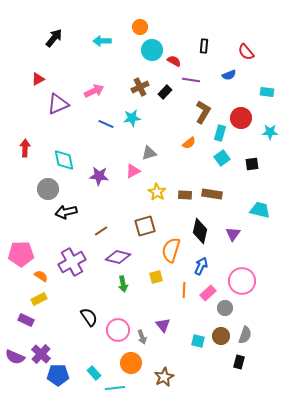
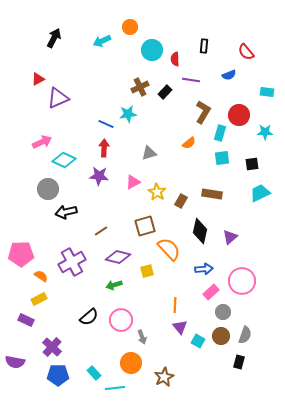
orange circle at (140, 27): moved 10 px left
black arrow at (54, 38): rotated 12 degrees counterclockwise
cyan arrow at (102, 41): rotated 24 degrees counterclockwise
red semicircle at (174, 61): moved 1 px right, 2 px up; rotated 120 degrees counterclockwise
pink arrow at (94, 91): moved 52 px left, 51 px down
purple triangle at (58, 104): moved 6 px up
cyan star at (132, 118): moved 4 px left, 4 px up
red circle at (241, 118): moved 2 px left, 3 px up
cyan star at (270, 132): moved 5 px left
red arrow at (25, 148): moved 79 px right
cyan square at (222, 158): rotated 28 degrees clockwise
cyan diamond at (64, 160): rotated 55 degrees counterclockwise
pink triangle at (133, 171): moved 11 px down
brown rectangle at (185, 195): moved 4 px left, 6 px down; rotated 64 degrees counterclockwise
cyan trapezoid at (260, 210): moved 17 px up; rotated 40 degrees counterclockwise
purple triangle at (233, 234): moved 3 px left, 3 px down; rotated 14 degrees clockwise
orange semicircle at (171, 250): moved 2 px left, 1 px up; rotated 120 degrees clockwise
blue arrow at (201, 266): moved 3 px right, 3 px down; rotated 60 degrees clockwise
yellow square at (156, 277): moved 9 px left, 6 px up
green arrow at (123, 284): moved 9 px left, 1 px down; rotated 84 degrees clockwise
orange line at (184, 290): moved 9 px left, 15 px down
pink rectangle at (208, 293): moved 3 px right, 1 px up
gray circle at (225, 308): moved 2 px left, 4 px down
black semicircle at (89, 317): rotated 84 degrees clockwise
purple triangle at (163, 325): moved 17 px right, 2 px down
pink circle at (118, 330): moved 3 px right, 10 px up
cyan square at (198, 341): rotated 16 degrees clockwise
purple cross at (41, 354): moved 11 px right, 7 px up
purple semicircle at (15, 357): moved 5 px down; rotated 12 degrees counterclockwise
